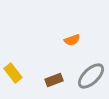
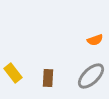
orange semicircle: moved 23 px right
brown rectangle: moved 6 px left, 2 px up; rotated 66 degrees counterclockwise
